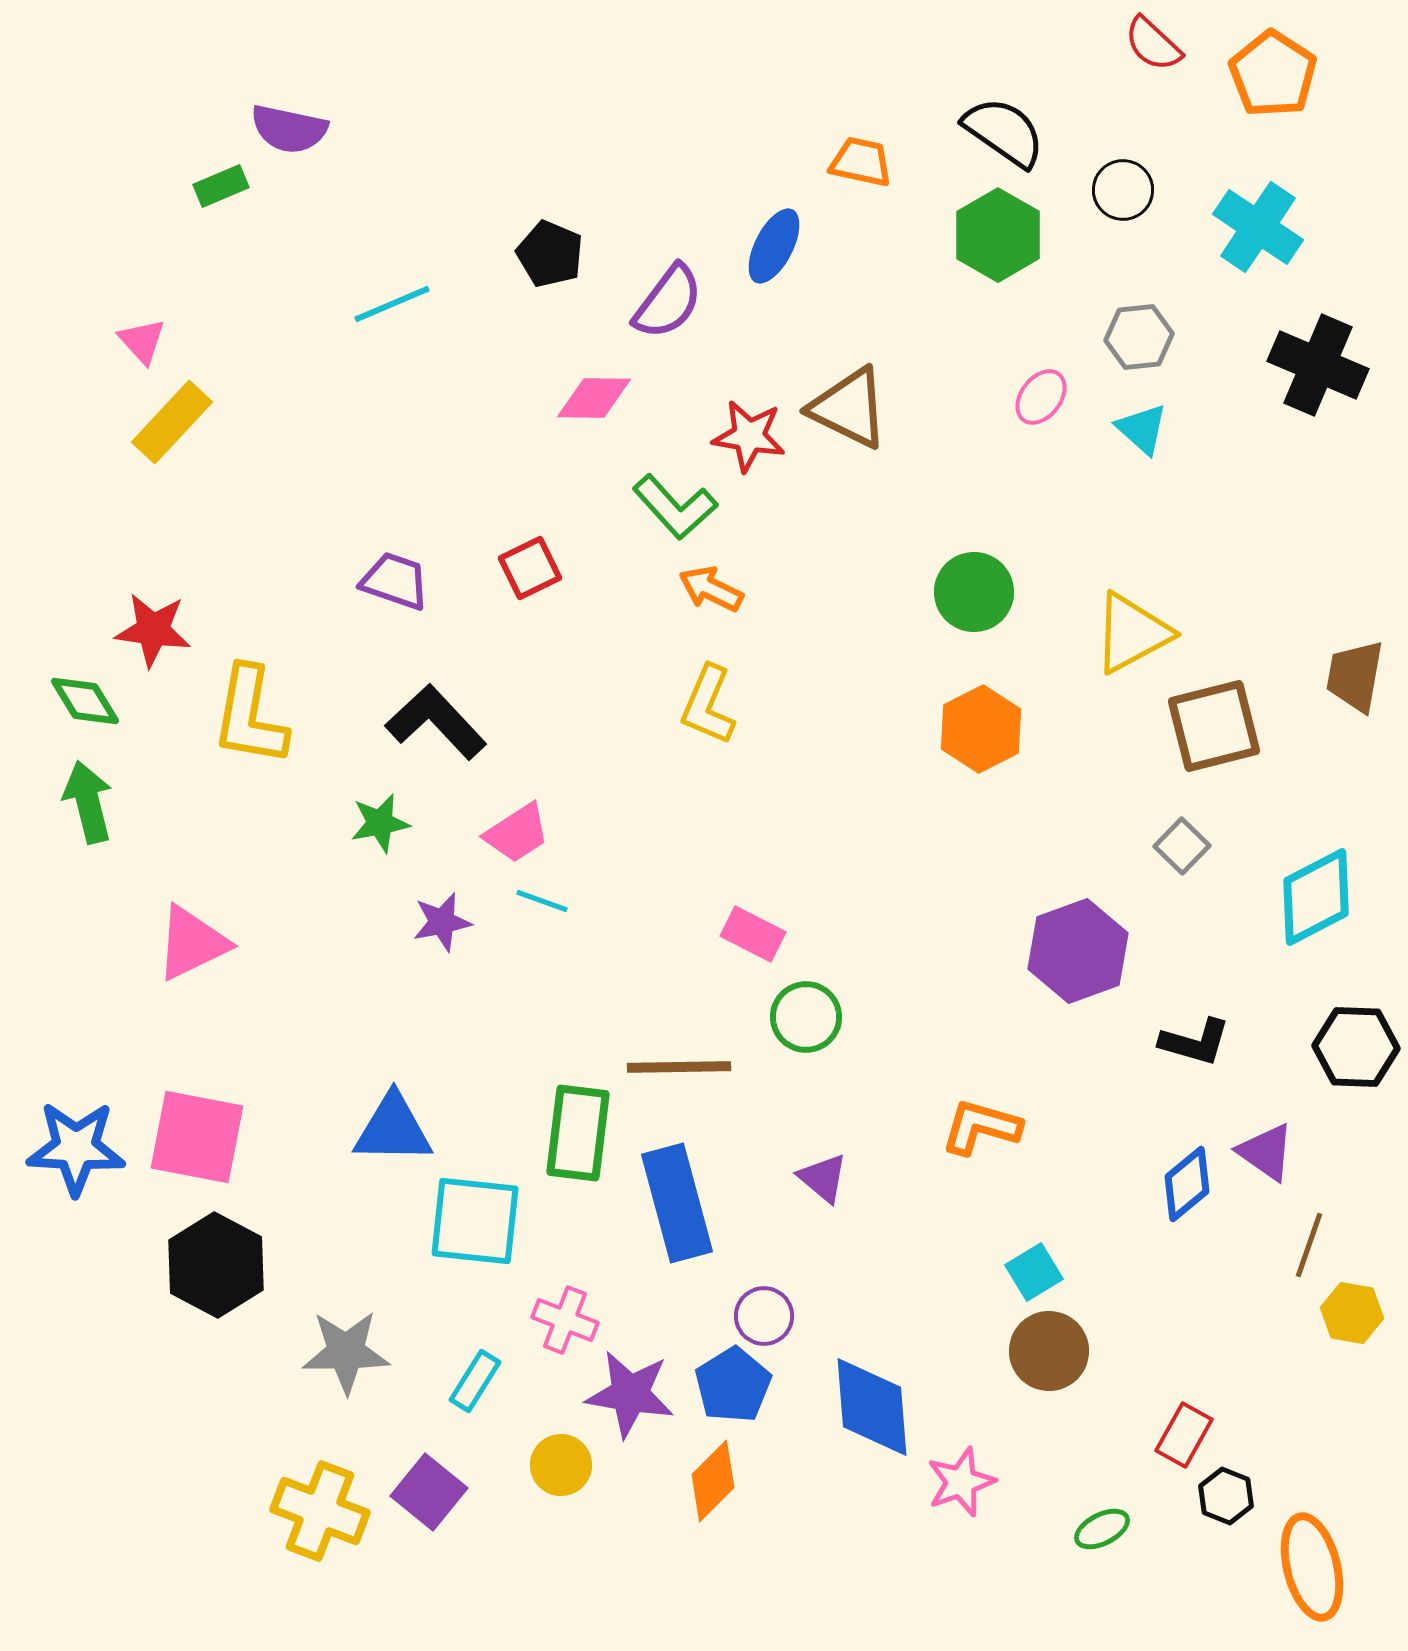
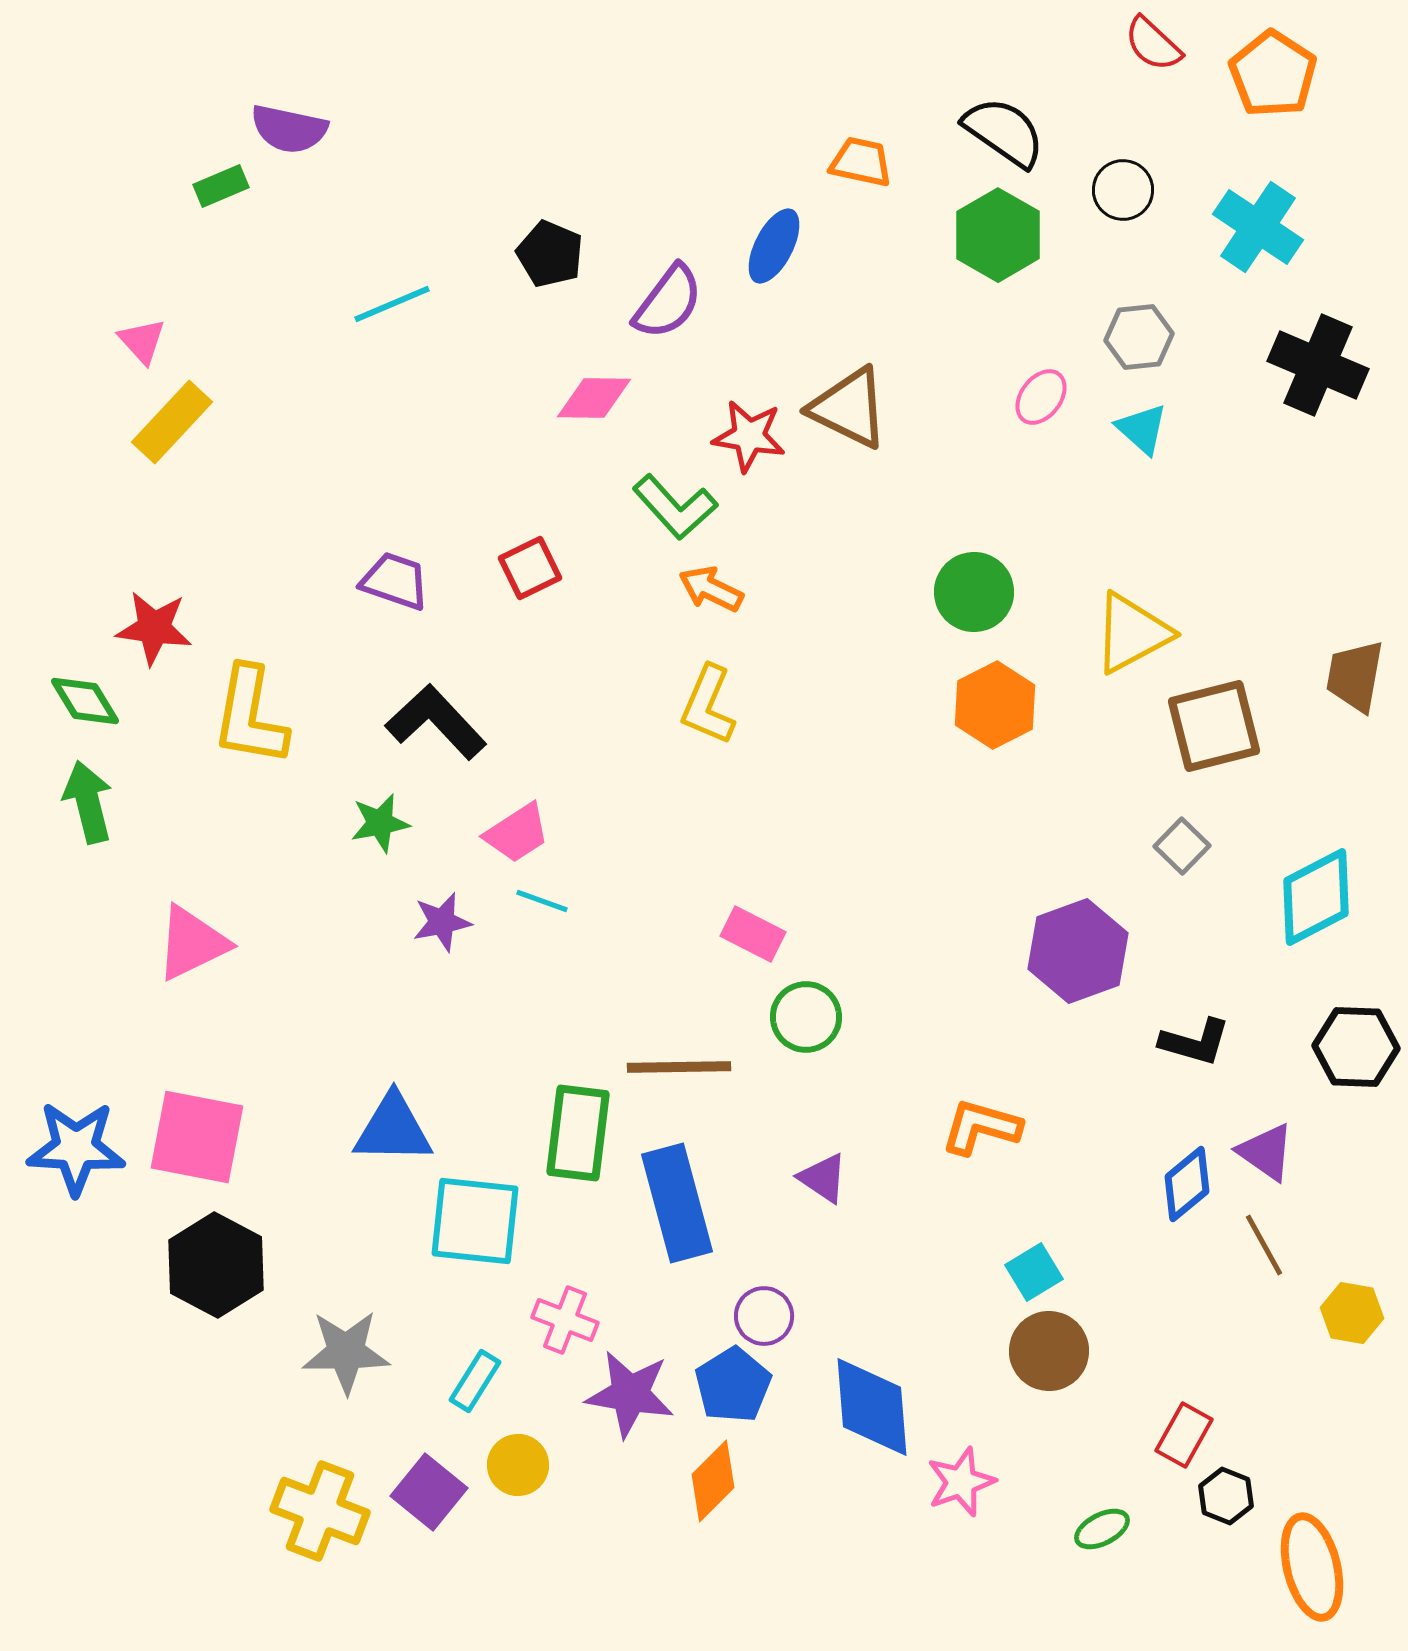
red star at (153, 630): moved 1 px right, 2 px up
orange hexagon at (981, 729): moved 14 px right, 24 px up
purple triangle at (823, 1178): rotated 6 degrees counterclockwise
brown line at (1309, 1245): moved 45 px left; rotated 48 degrees counterclockwise
yellow circle at (561, 1465): moved 43 px left
